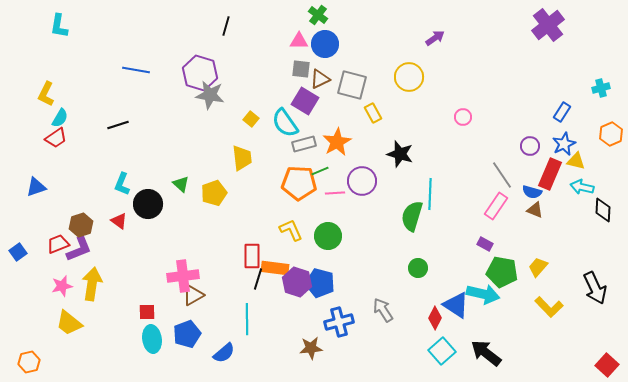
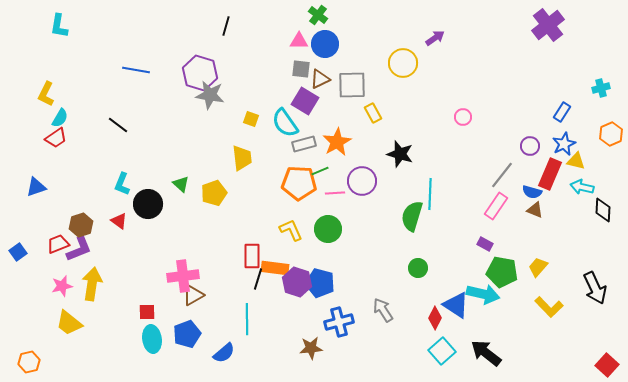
yellow circle at (409, 77): moved 6 px left, 14 px up
gray square at (352, 85): rotated 16 degrees counterclockwise
yellow square at (251, 119): rotated 21 degrees counterclockwise
black line at (118, 125): rotated 55 degrees clockwise
gray line at (502, 175): rotated 72 degrees clockwise
green circle at (328, 236): moved 7 px up
